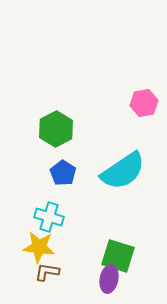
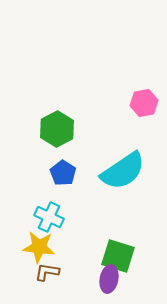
green hexagon: moved 1 px right
cyan cross: rotated 8 degrees clockwise
